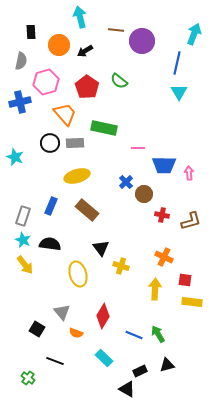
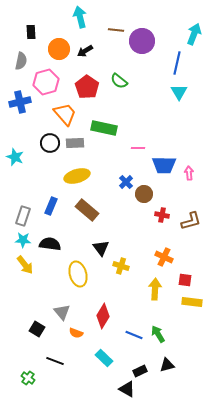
orange circle at (59, 45): moved 4 px down
cyan star at (23, 240): rotated 21 degrees counterclockwise
